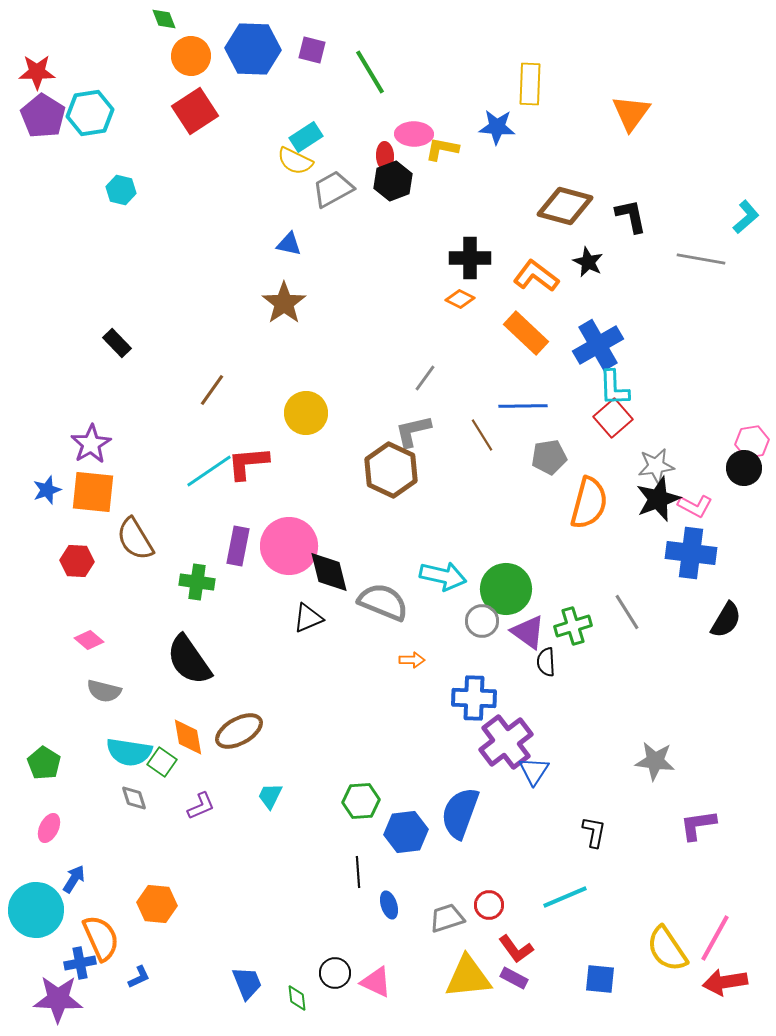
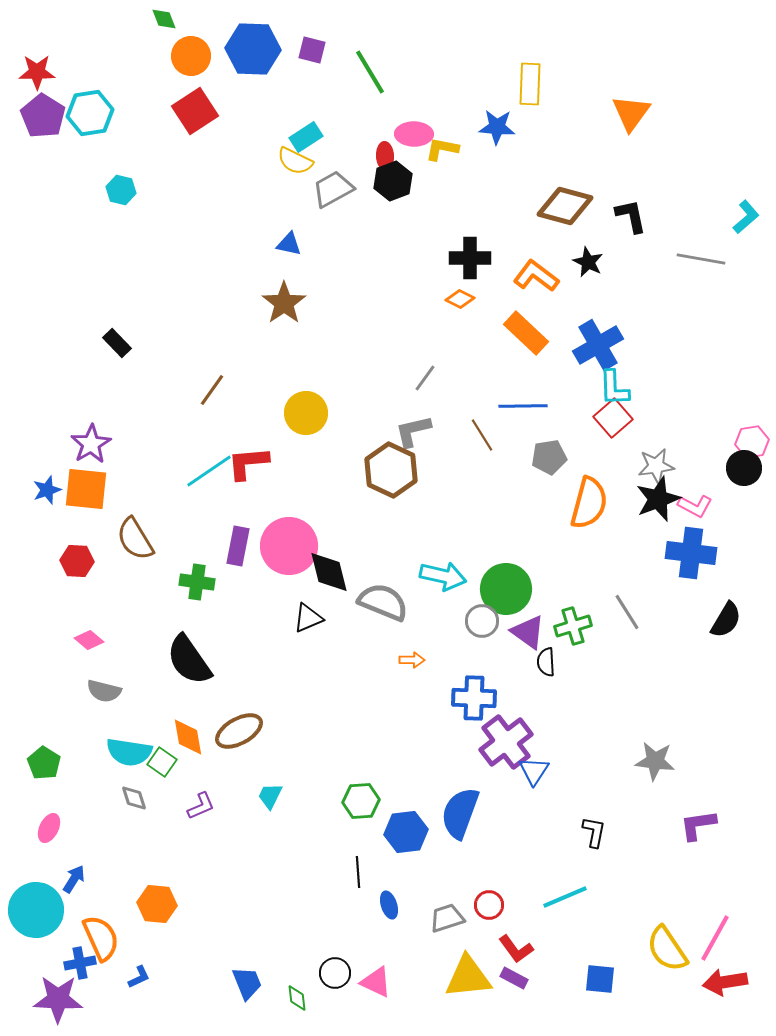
orange square at (93, 492): moved 7 px left, 3 px up
